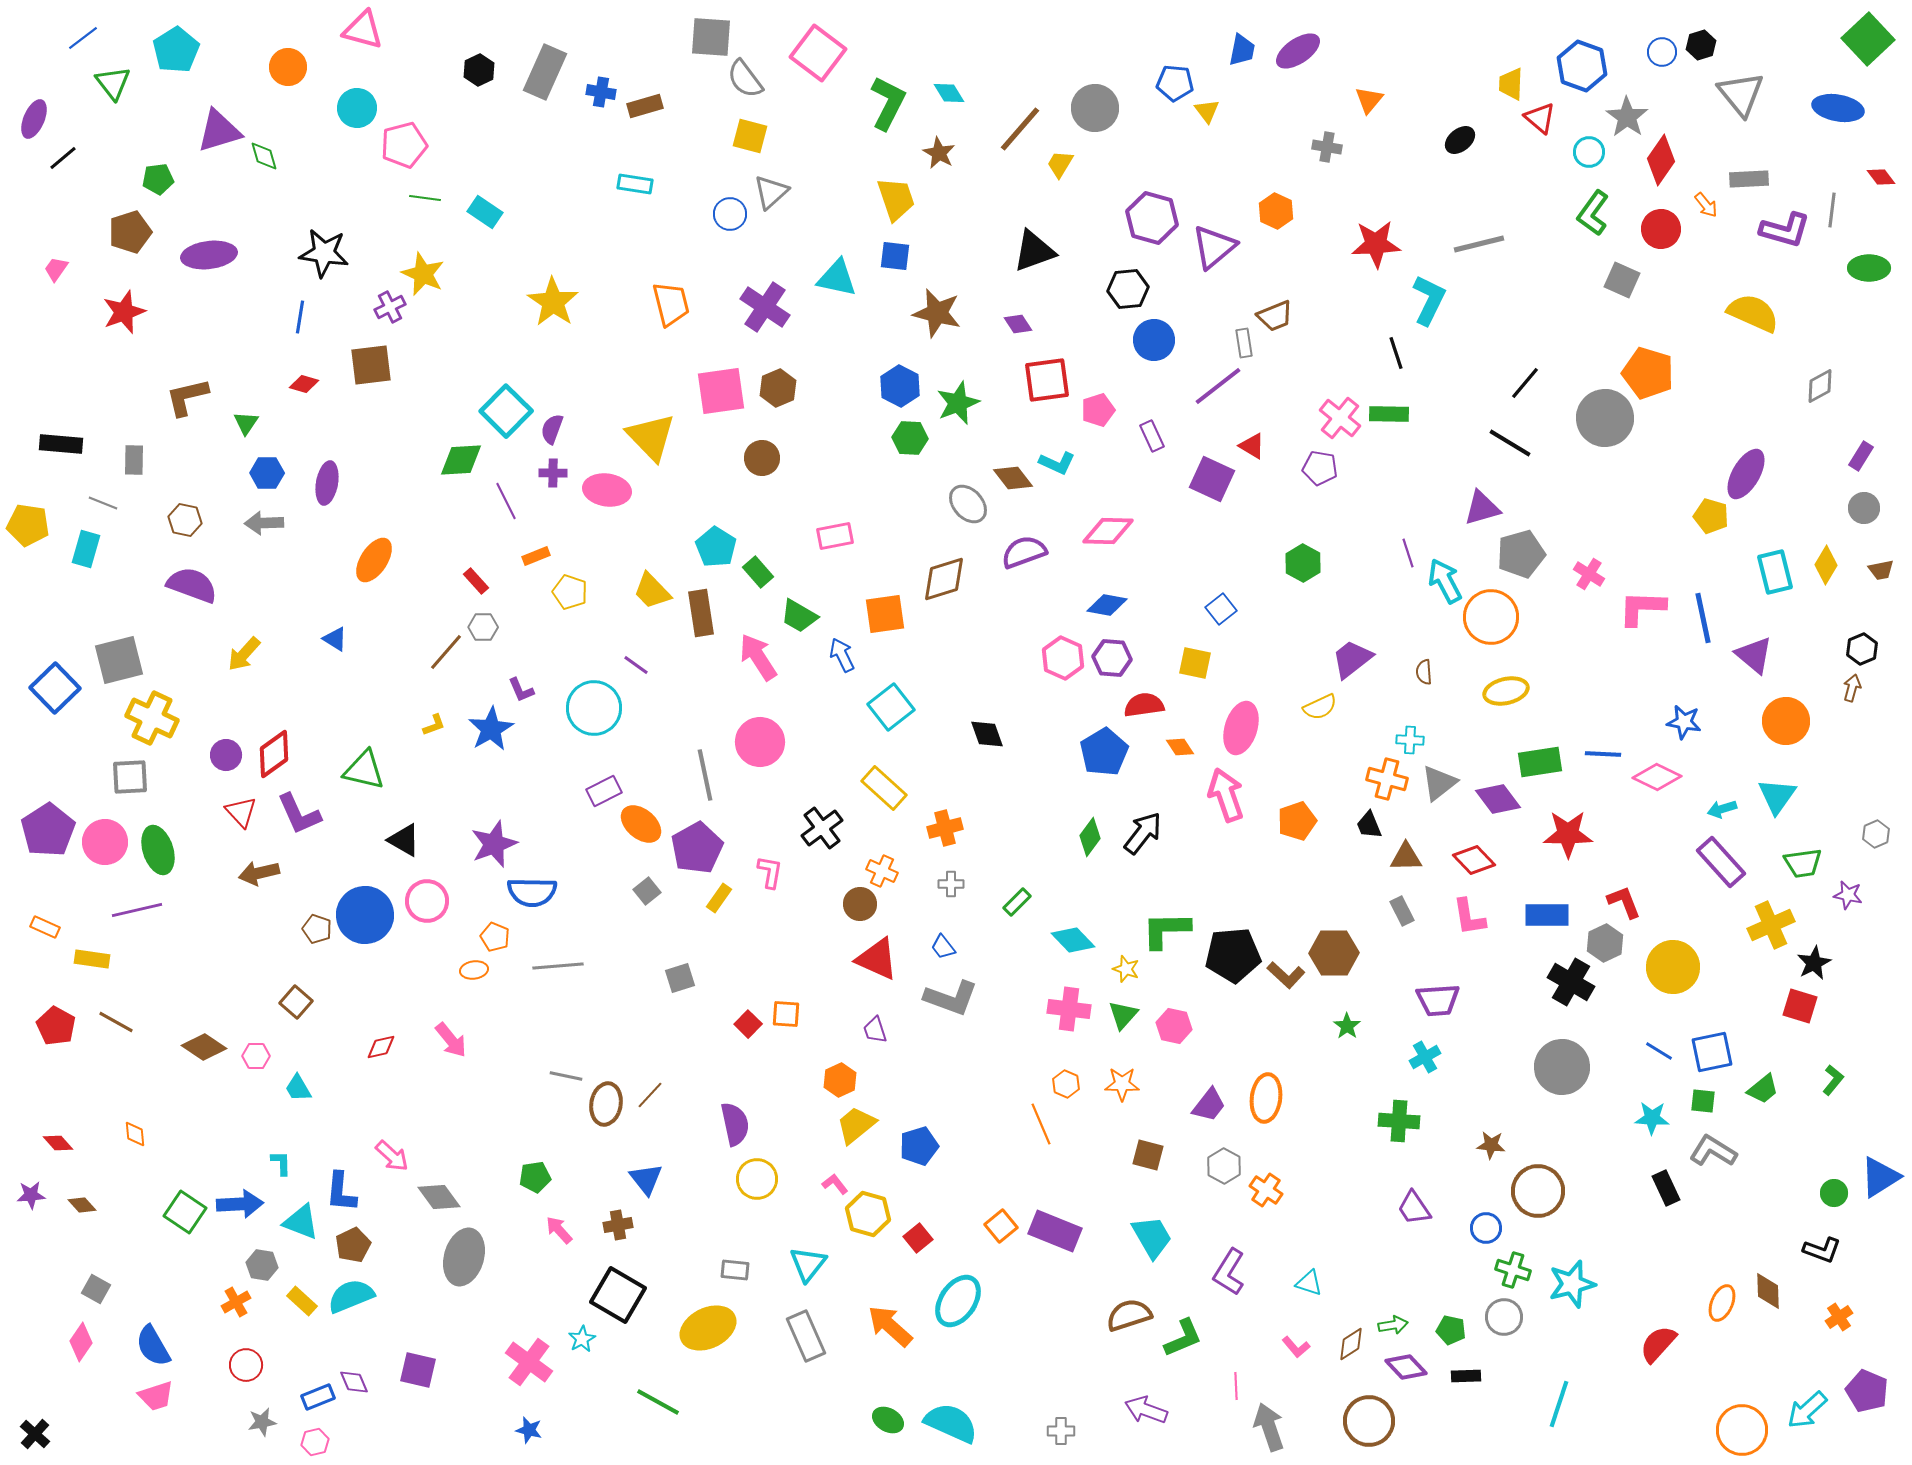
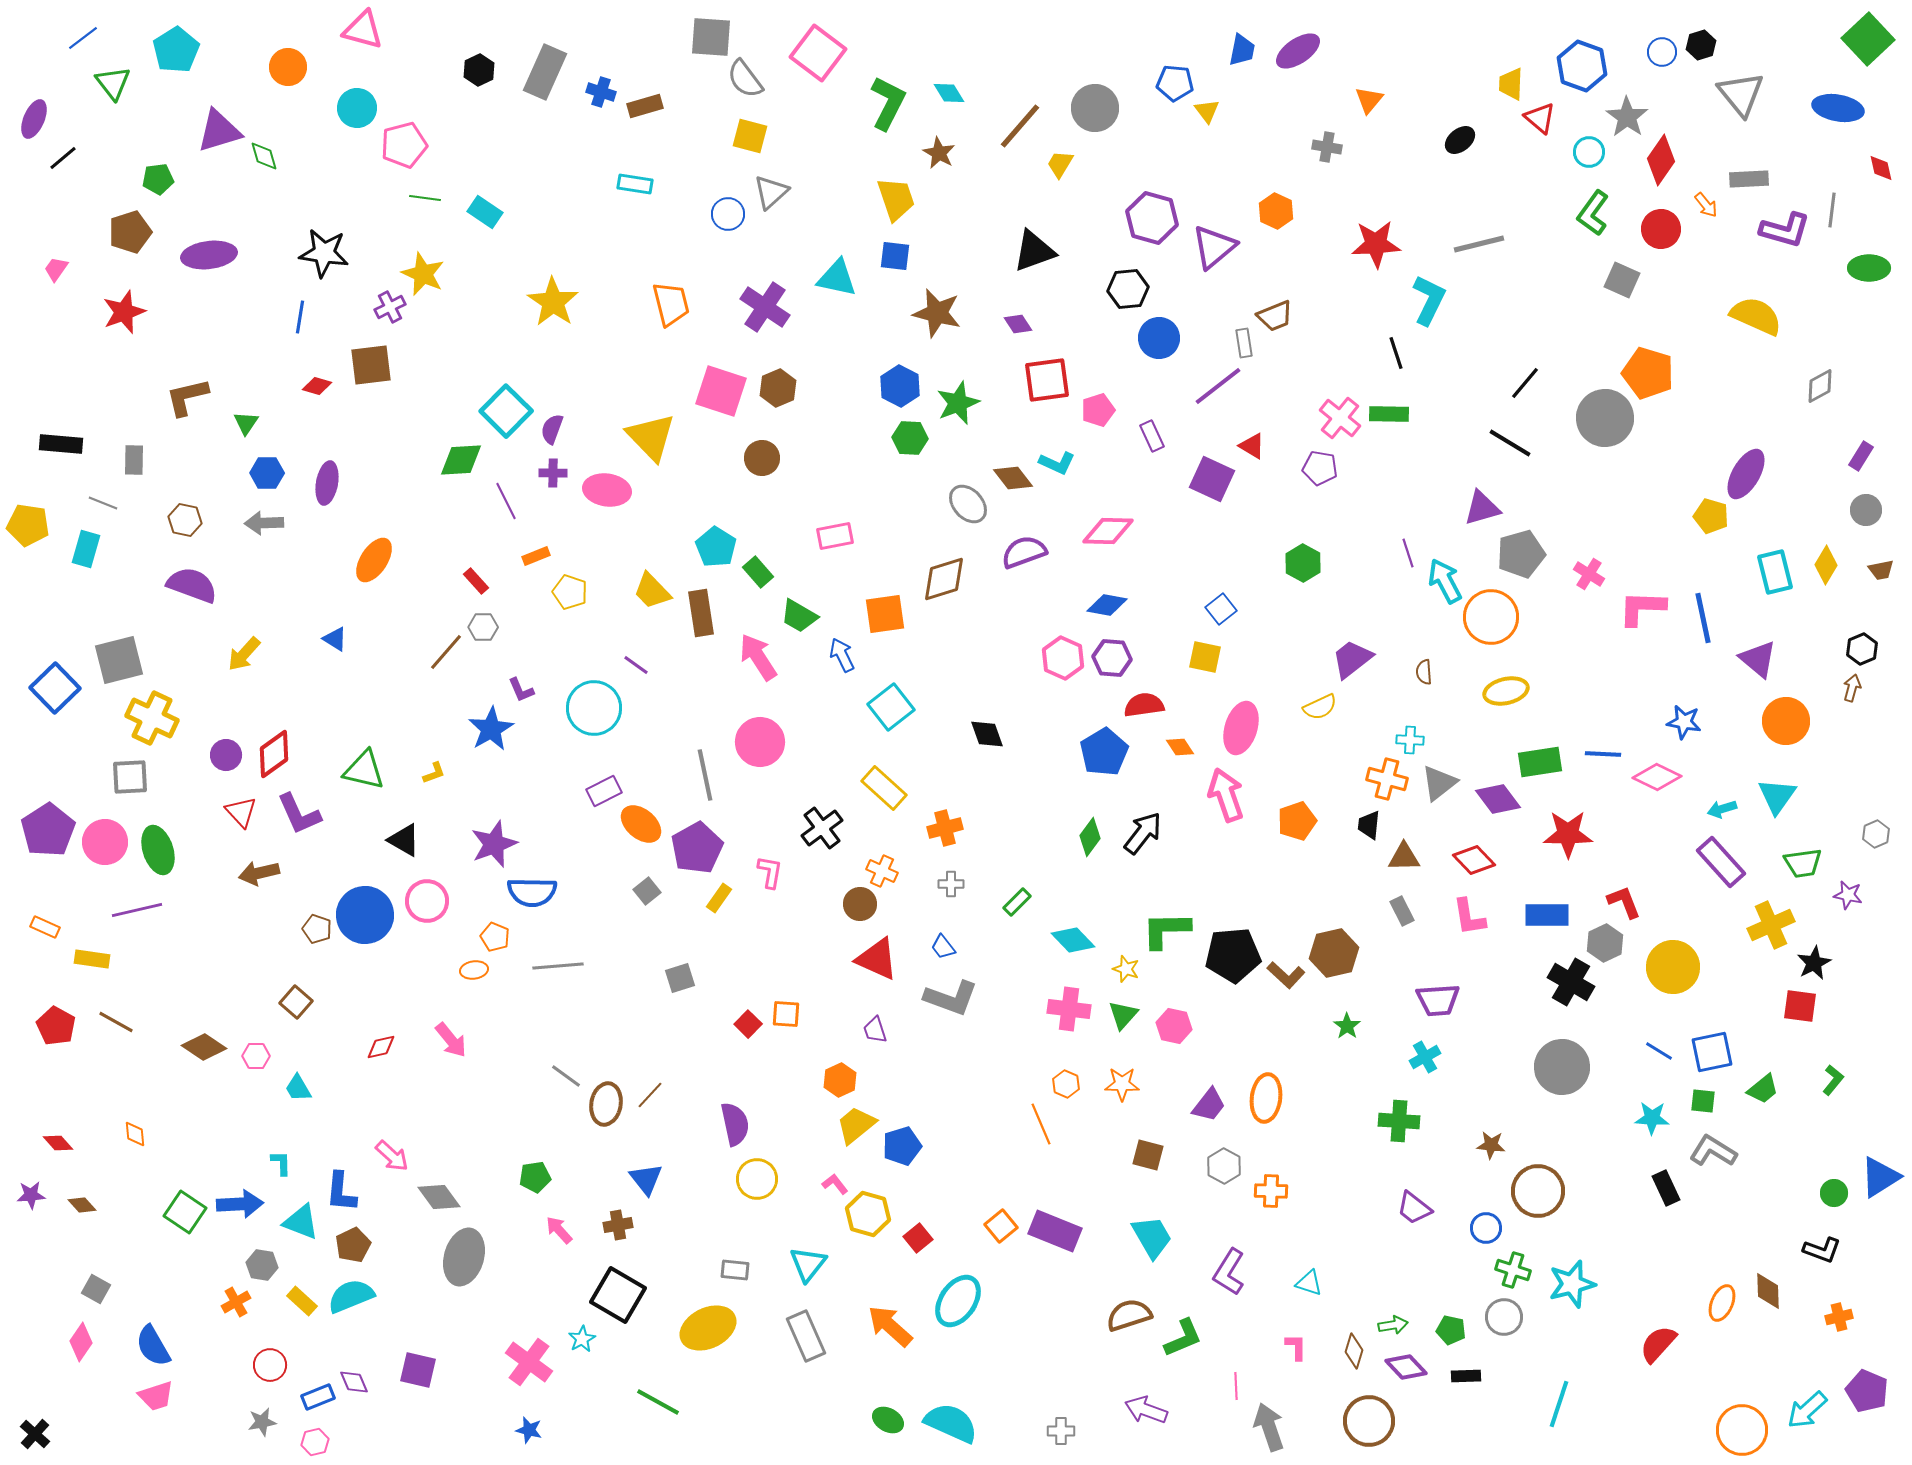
blue cross at (601, 92): rotated 8 degrees clockwise
brown line at (1020, 129): moved 3 px up
red diamond at (1881, 177): moved 9 px up; rotated 24 degrees clockwise
blue circle at (730, 214): moved 2 px left
yellow semicircle at (1753, 313): moved 3 px right, 3 px down
blue circle at (1154, 340): moved 5 px right, 2 px up
red diamond at (304, 384): moved 13 px right, 2 px down
pink square at (721, 391): rotated 26 degrees clockwise
gray circle at (1864, 508): moved 2 px right, 2 px down
purple triangle at (1754, 655): moved 4 px right, 4 px down
yellow square at (1195, 663): moved 10 px right, 6 px up
yellow L-shape at (434, 725): moved 48 px down
black trapezoid at (1369, 825): rotated 28 degrees clockwise
brown triangle at (1406, 857): moved 2 px left
brown hexagon at (1334, 953): rotated 12 degrees counterclockwise
red square at (1800, 1006): rotated 9 degrees counterclockwise
gray line at (566, 1076): rotated 24 degrees clockwise
blue pentagon at (919, 1146): moved 17 px left
orange cross at (1266, 1190): moved 5 px right, 1 px down; rotated 32 degrees counterclockwise
purple trapezoid at (1414, 1208): rotated 18 degrees counterclockwise
orange cross at (1839, 1317): rotated 20 degrees clockwise
brown diamond at (1351, 1344): moved 3 px right, 7 px down; rotated 40 degrees counterclockwise
pink L-shape at (1296, 1347): rotated 140 degrees counterclockwise
red circle at (246, 1365): moved 24 px right
